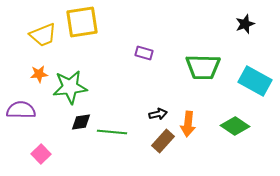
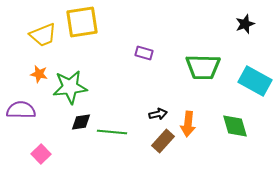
orange star: rotated 18 degrees clockwise
green diamond: rotated 40 degrees clockwise
